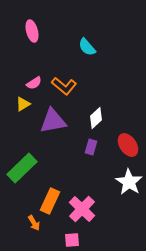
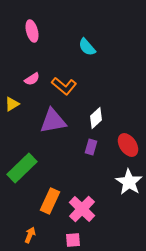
pink semicircle: moved 2 px left, 4 px up
yellow triangle: moved 11 px left
orange arrow: moved 4 px left, 12 px down; rotated 126 degrees counterclockwise
pink square: moved 1 px right
